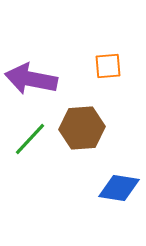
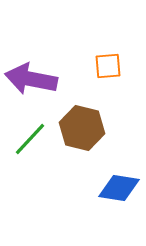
brown hexagon: rotated 18 degrees clockwise
